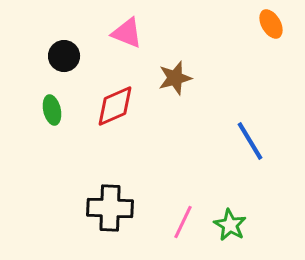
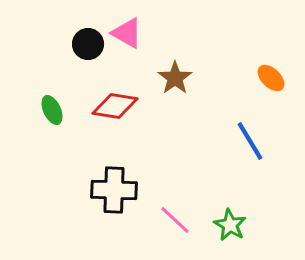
orange ellipse: moved 54 px down; rotated 16 degrees counterclockwise
pink triangle: rotated 8 degrees clockwise
black circle: moved 24 px right, 12 px up
brown star: rotated 20 degrees counterclockwise
red diamond: rotated 33 degrees clockwise
green ellipse: rotated 12 degrees counterclockwise
black cross: moved 4 px right, 18 px up
pink line: moved 8 px left, 2 px up; rotated 72 degrees counterclockwise
